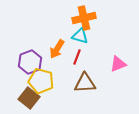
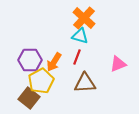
orange cross: rotated 35 degrees counterclockwise
orange arrow: moved 3 px left, 13 px down
purple hexagon: moved 2 px up; rotated 20 degrees clockwise
yellow pentagon: rotated 30 degrees clockwise
